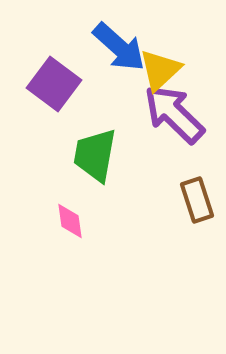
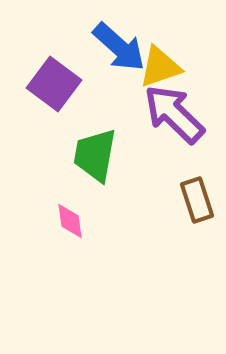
yellow triangle: moved 3 px up; rotated 24 degrees clockwise
